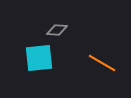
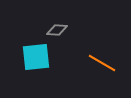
cyan square: moved 3 px left, 1 px up
